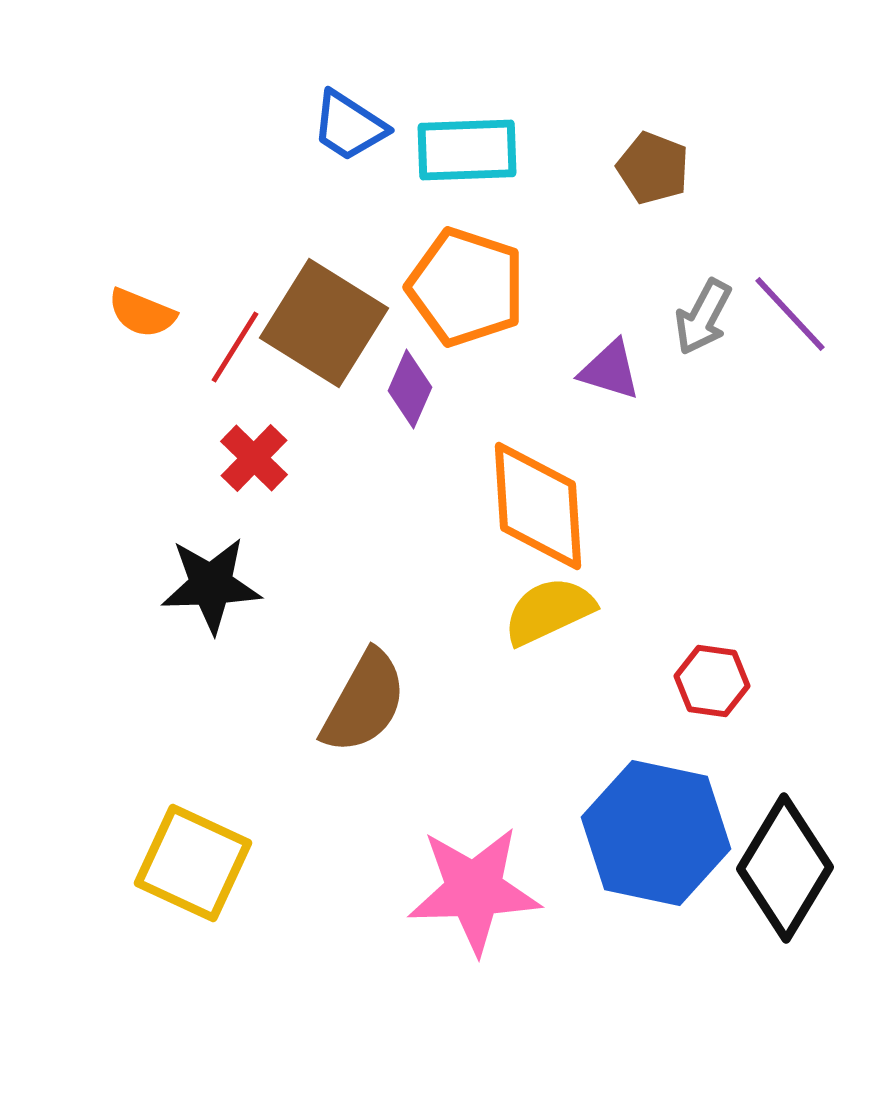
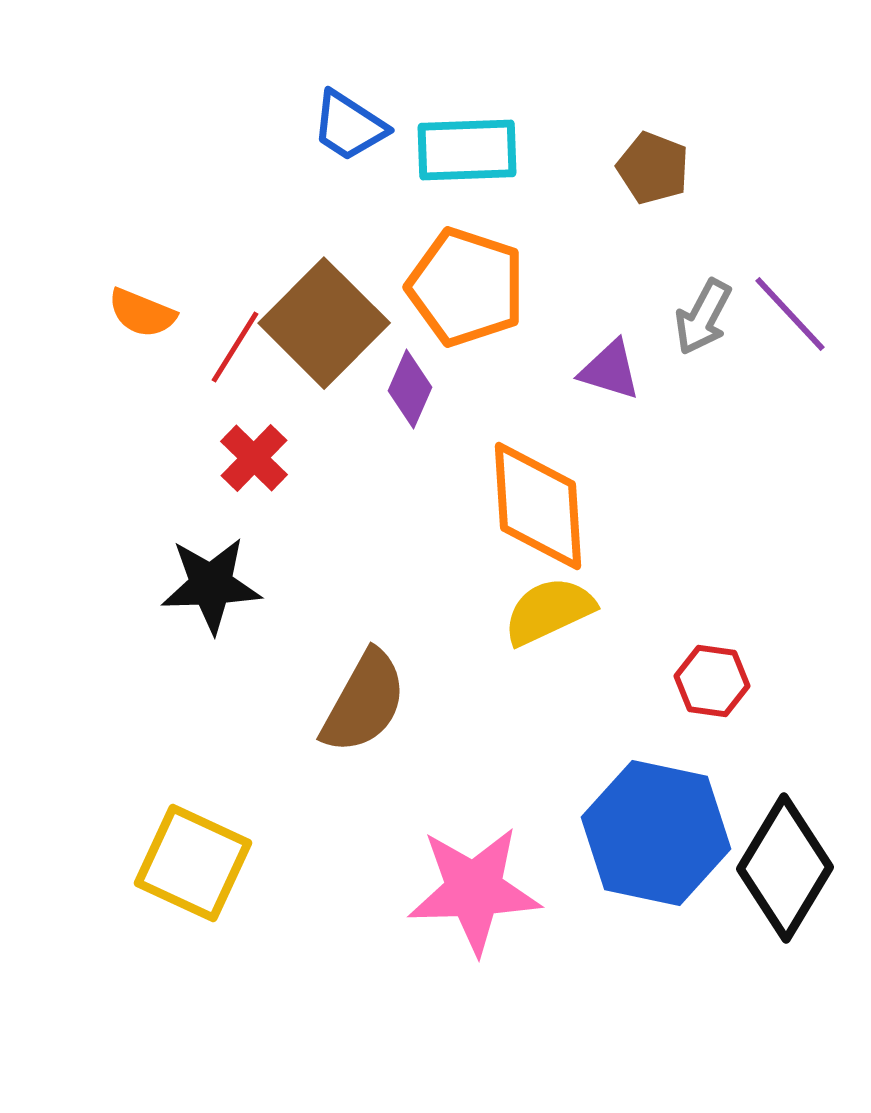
brown square: rotated 13 degrees clockwise
